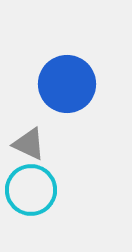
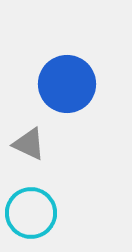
cyan circle: moved 23 px down
